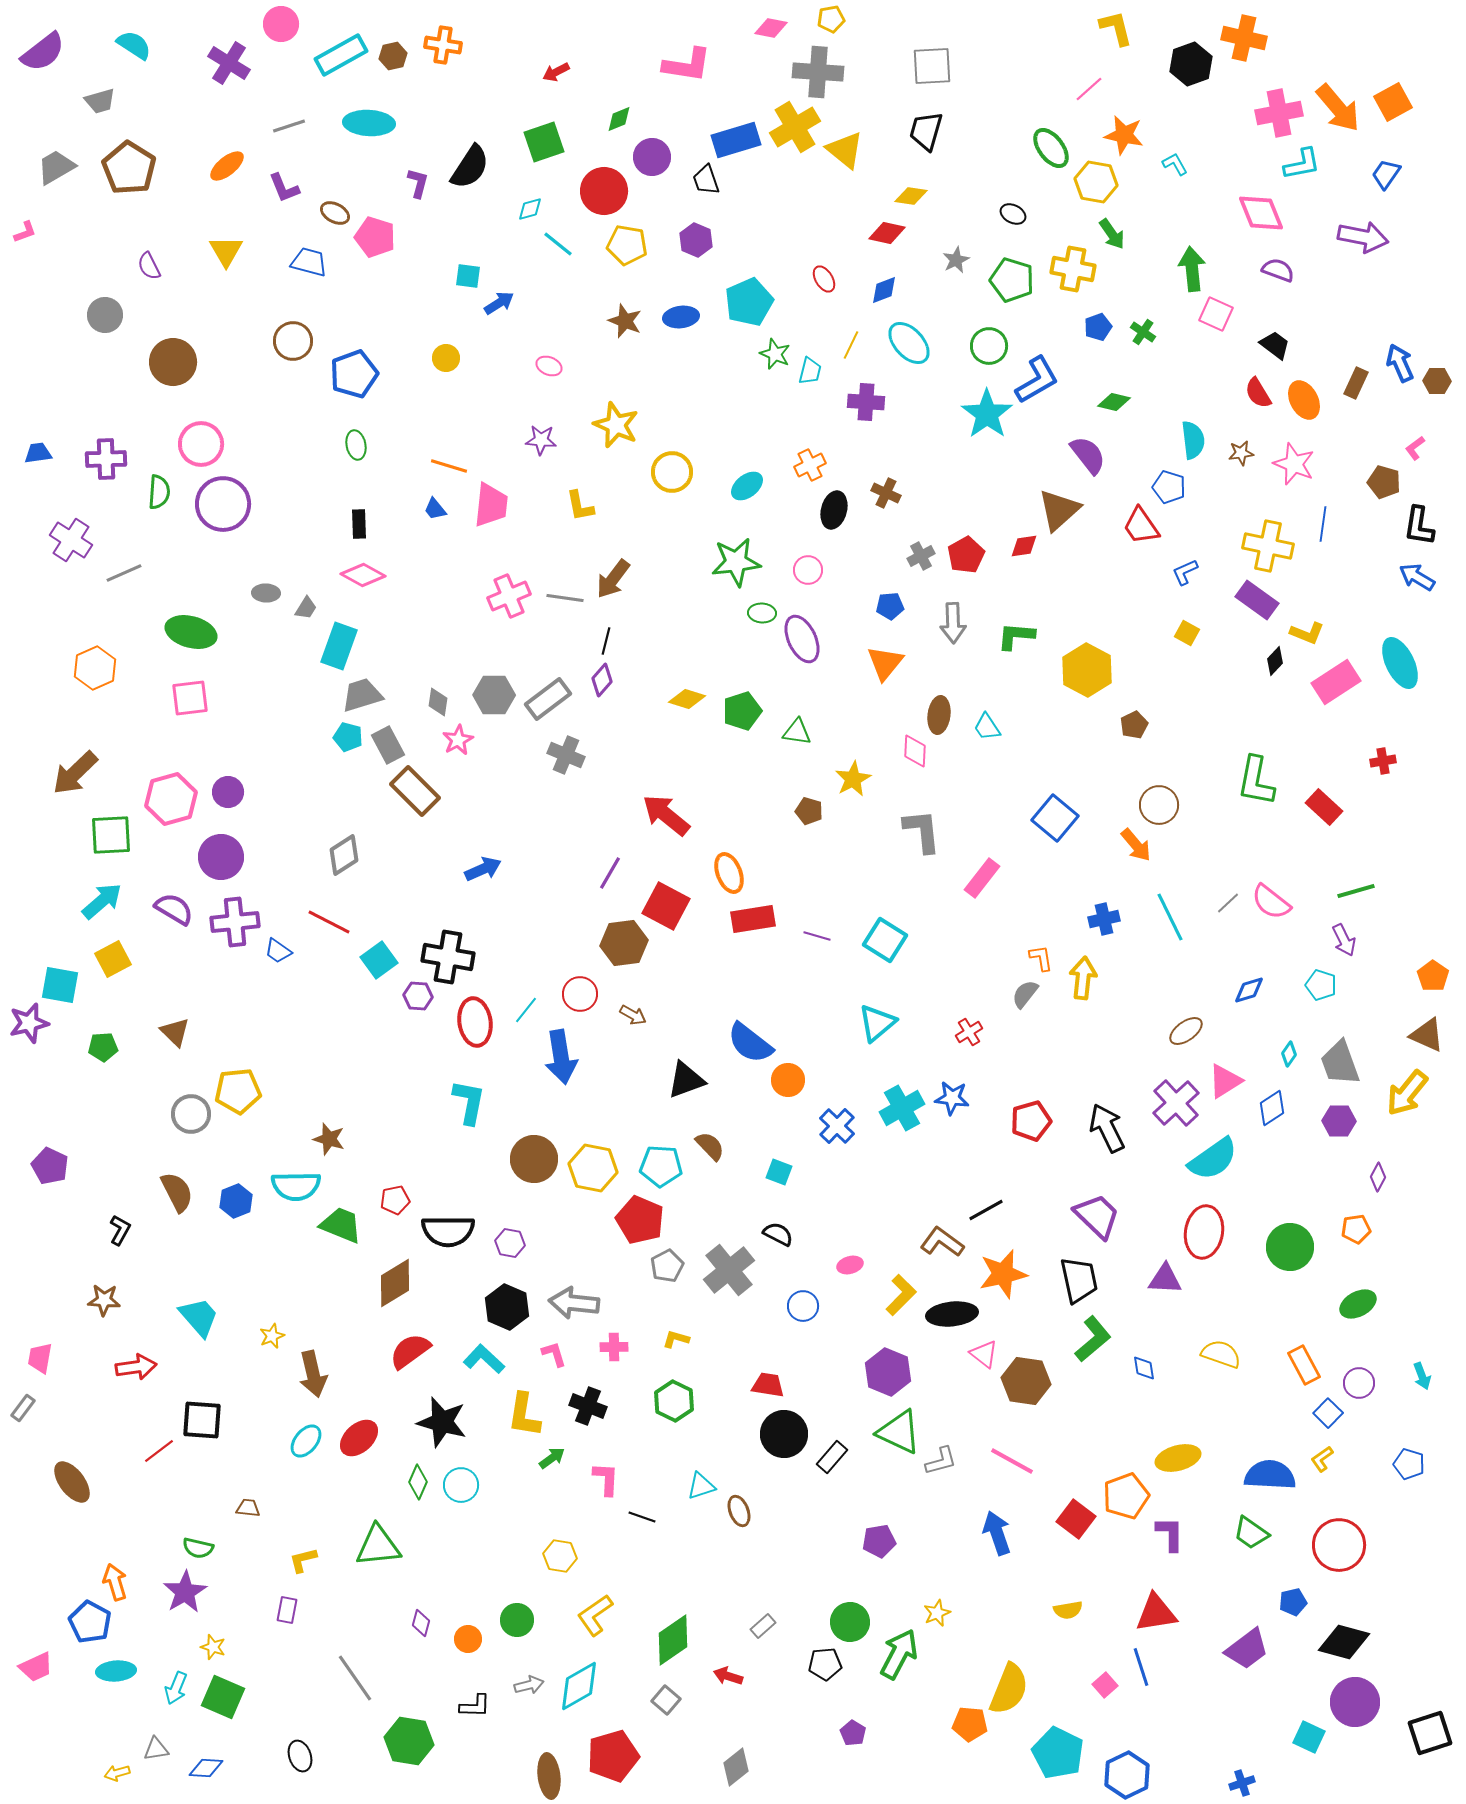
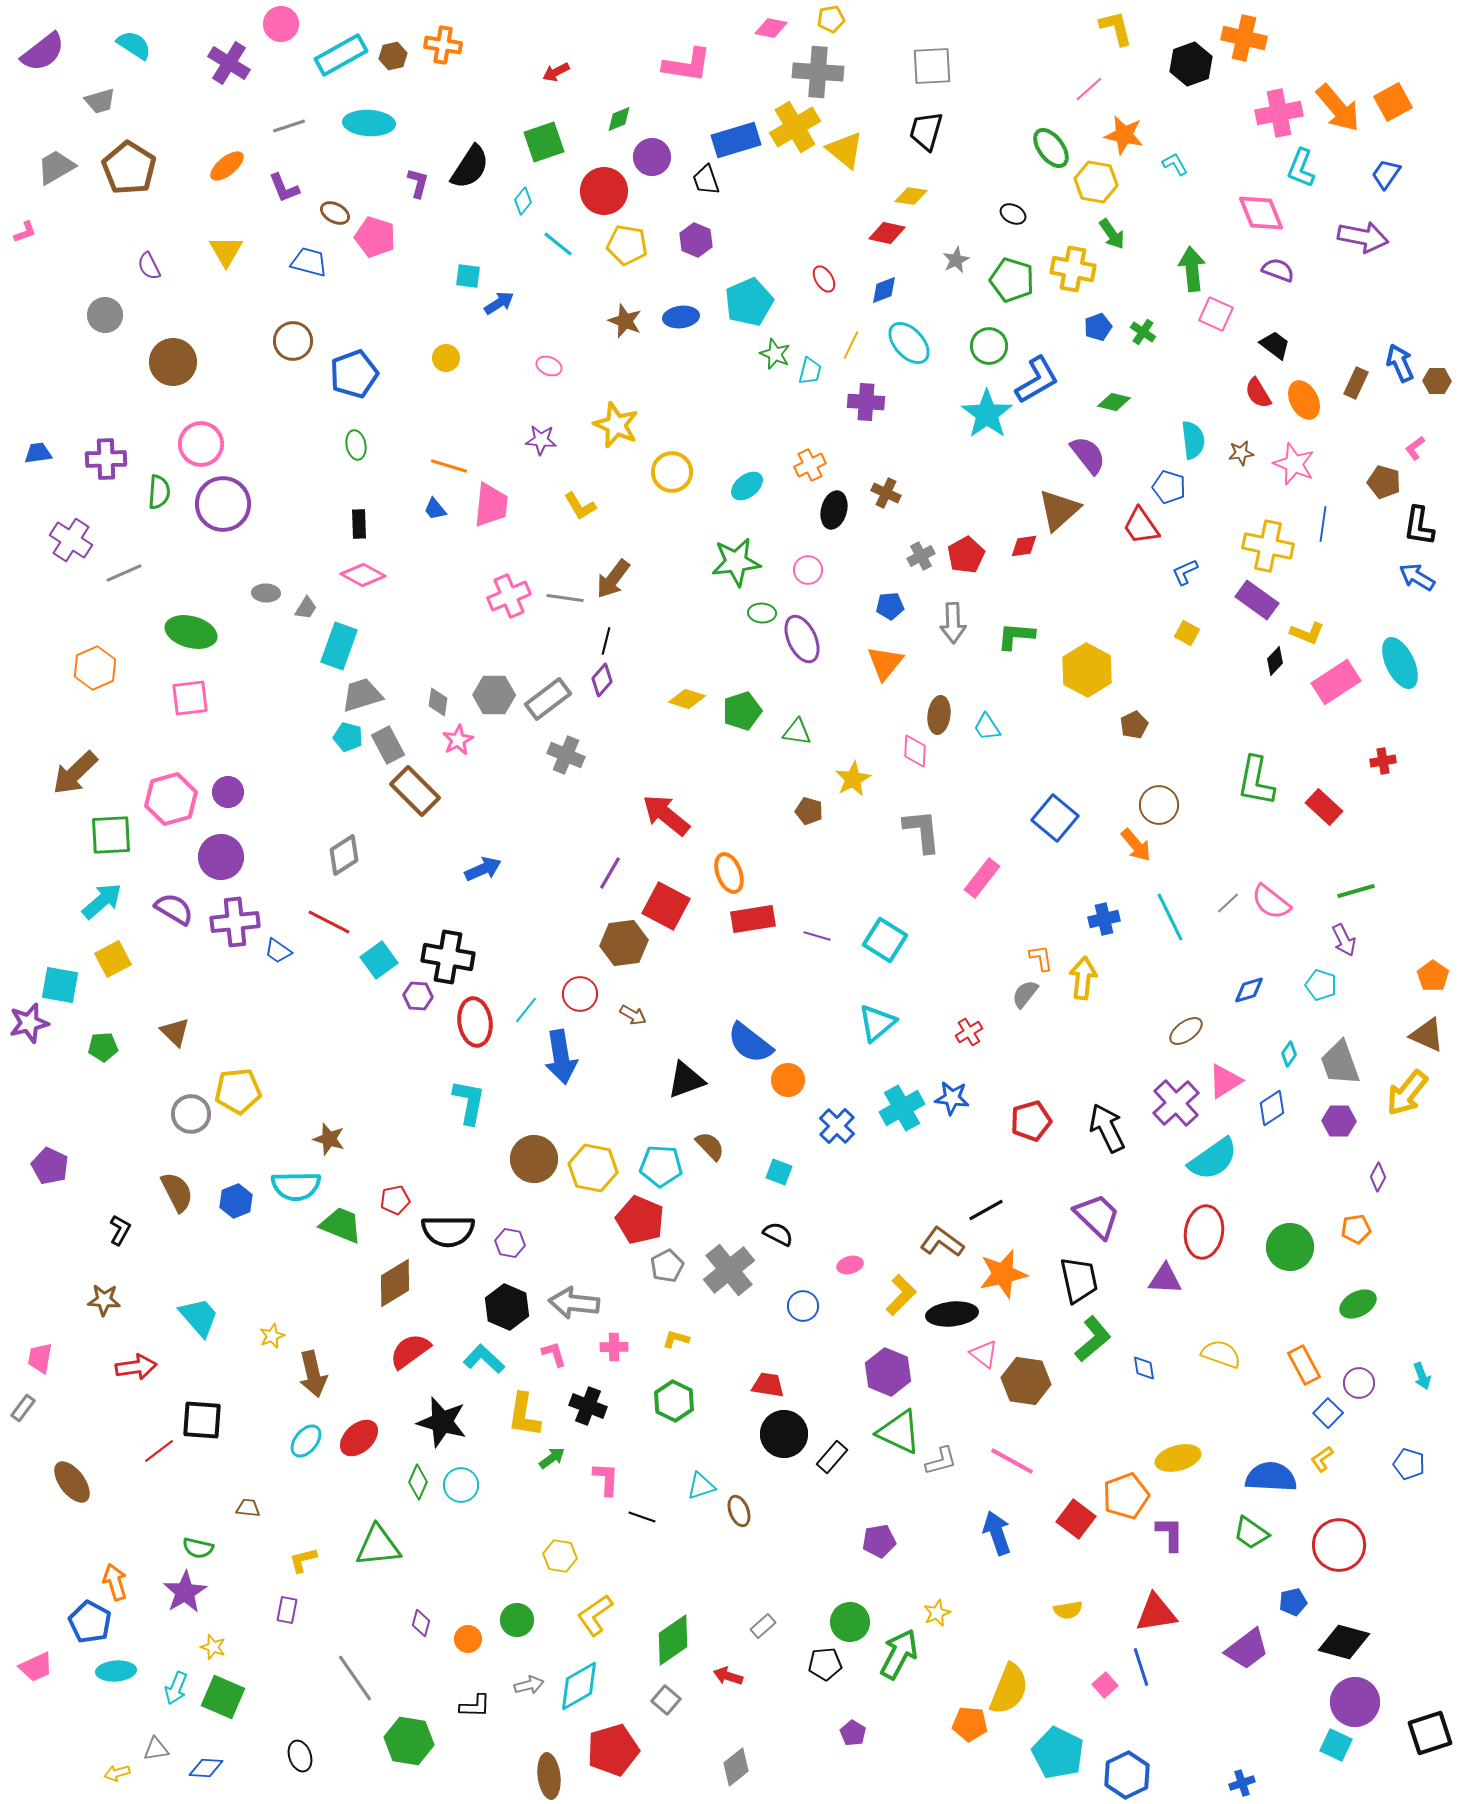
cyan L-shape at (1302, 164): moved 1 px left, 4 px down; rotated 123 degrees clockwise
cyan diamond at (530, 209): moved 7 px left, 8 px up; rotated 36 degrees counterclockwise
yellow L-shape at (580, 506): rotated 20 degrees counterclockwise
blue semicircle at (1270, 1475): moved 1 px right, 2 px down
cyan square at (1309, 1737): moved 27 px right, 8 px down
red pentagon at (613, 1756): moved 6 px up
